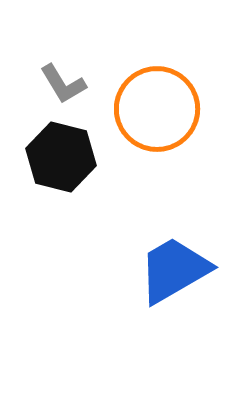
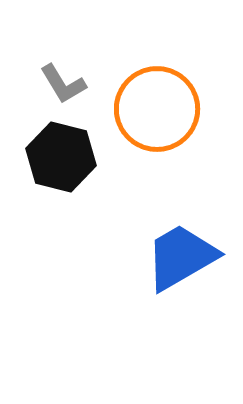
blue trapezoid: moved 7 px right, 13 px up
